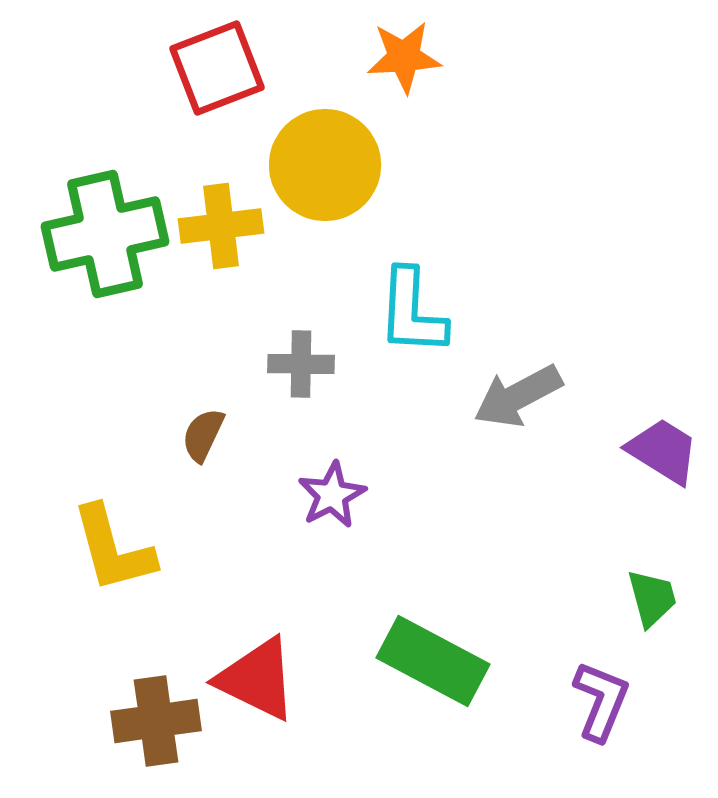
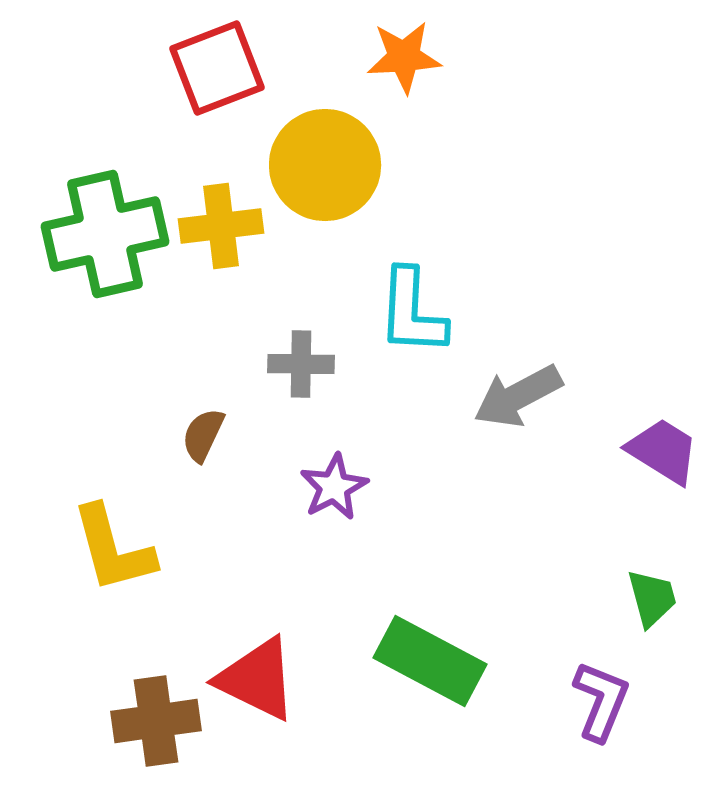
purple star: moved 2 px right, 8 px up
green rectangle: moved 3 px left
